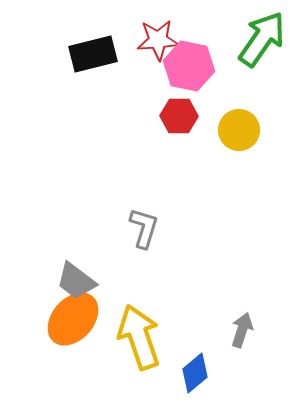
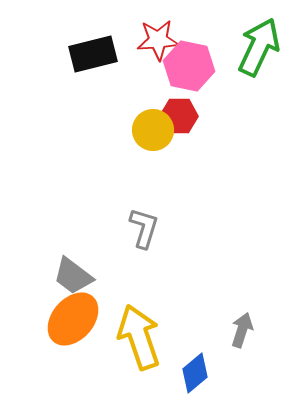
green arrow: moved 3 px left, 8 px down; rotated 10 degrees counterclockwise
yellow circle: moved 86 px left
gray trapezoid: moved 3 px left, 5 px up
